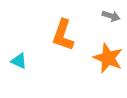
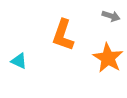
orange star: rotated 8 degrees clockwise
